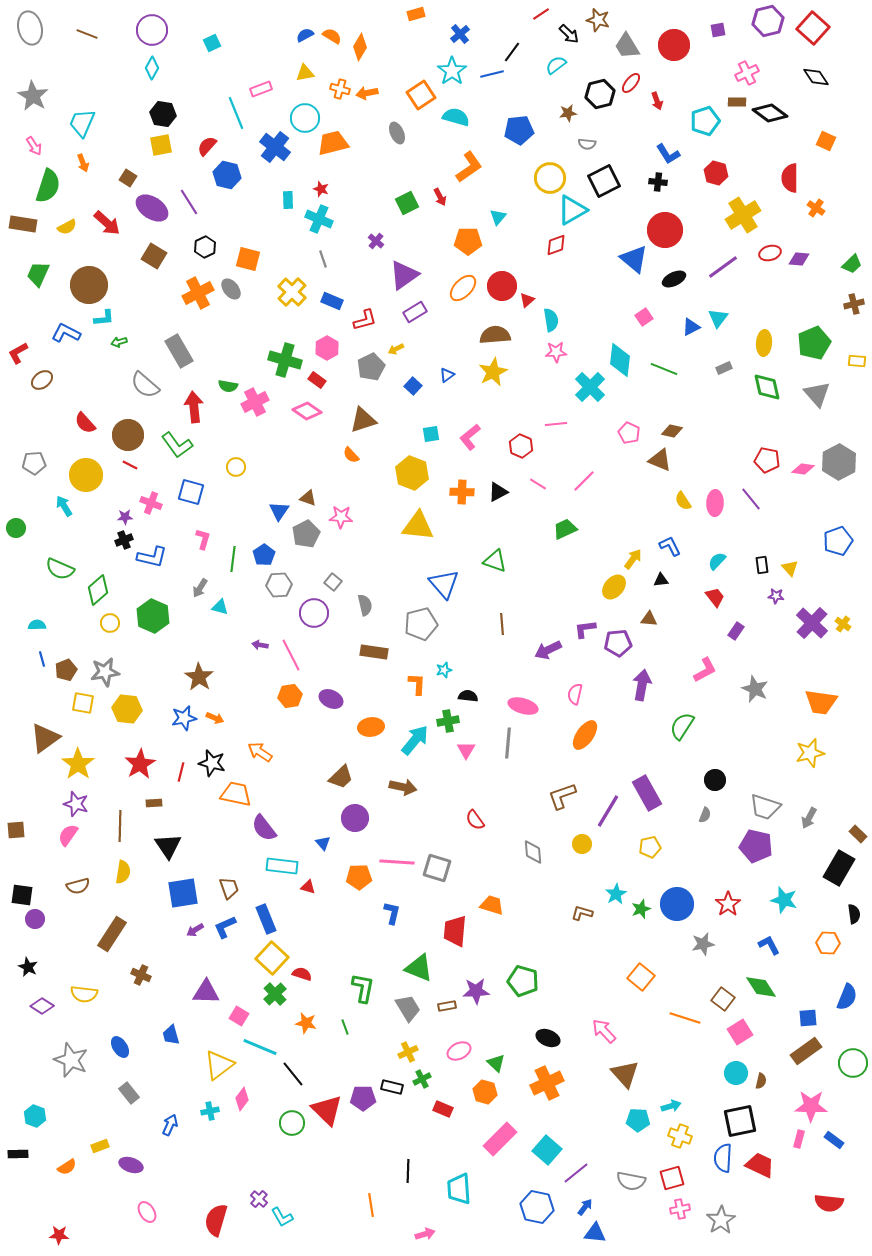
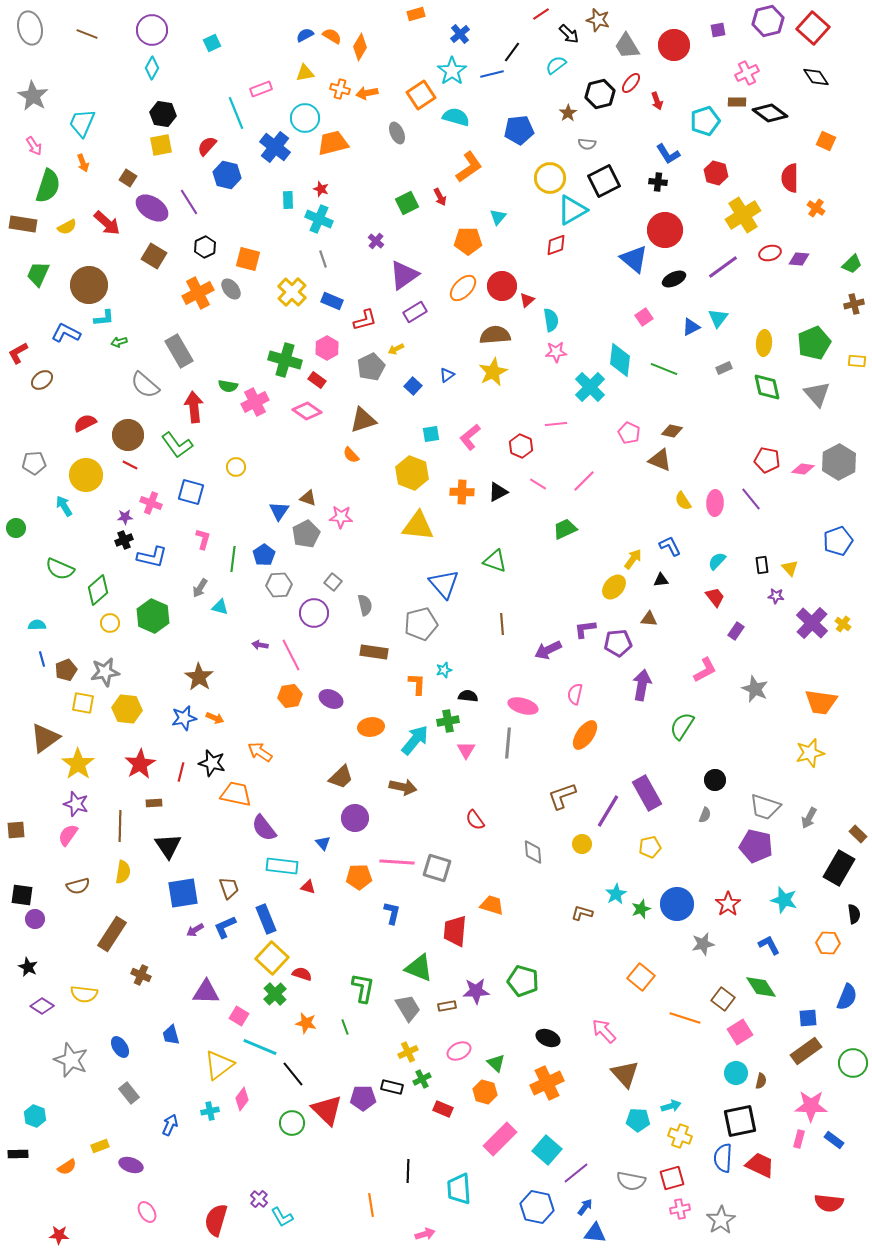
brown star at (568, 113): rotated 24 degrees counterclockwise
red semicircle at (85, 423): rotated 105 degrees clockwise
